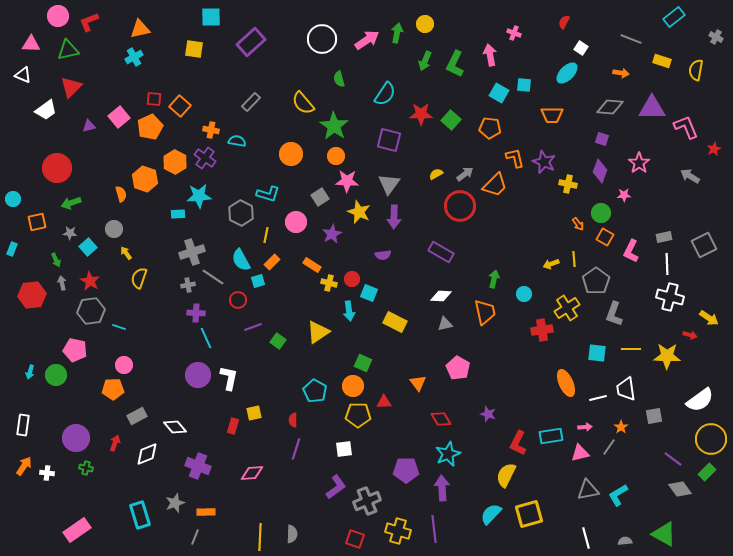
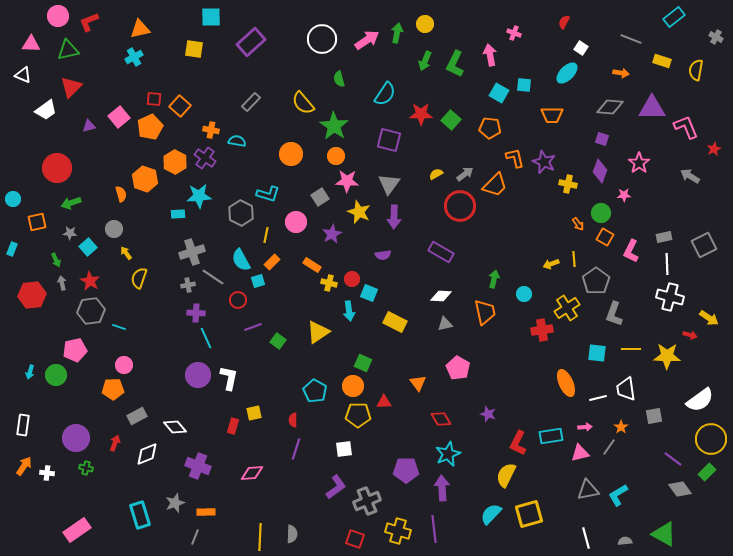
pink pentagon at (75, 350): rotated 25 degrees counterclockwise
